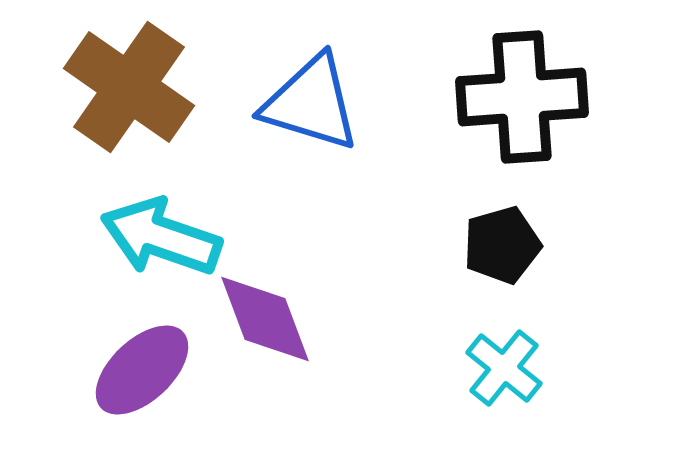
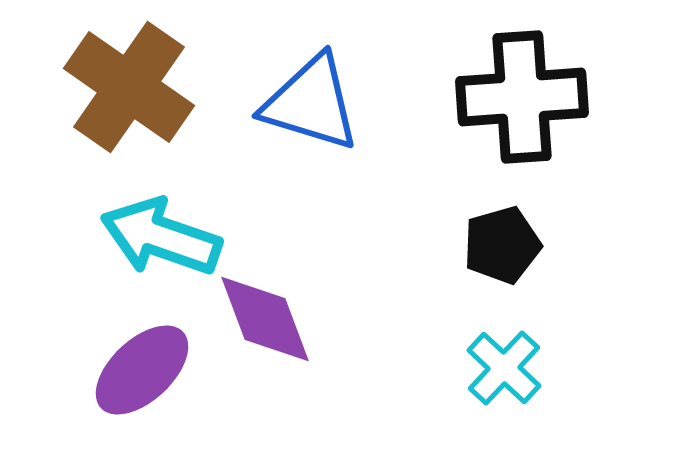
cyan cross: rotated 4 degrees clockwise
